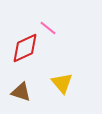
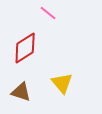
pink line: moved 15 px up
red diamond: rotated 8 degrees counterclockwise
